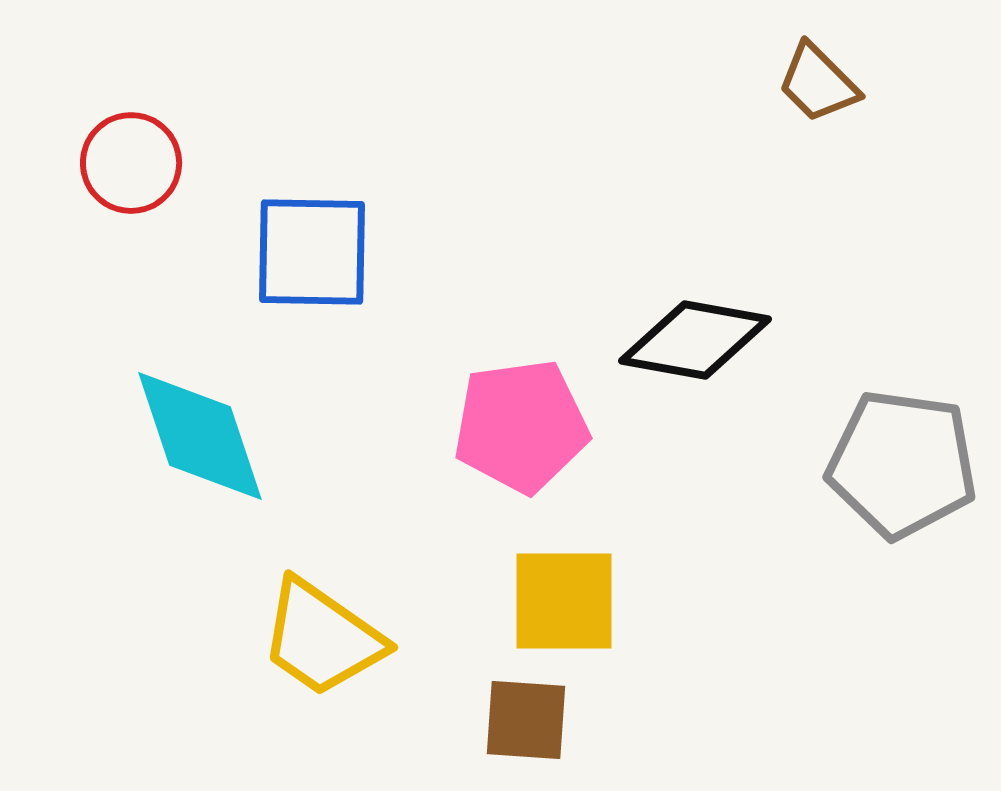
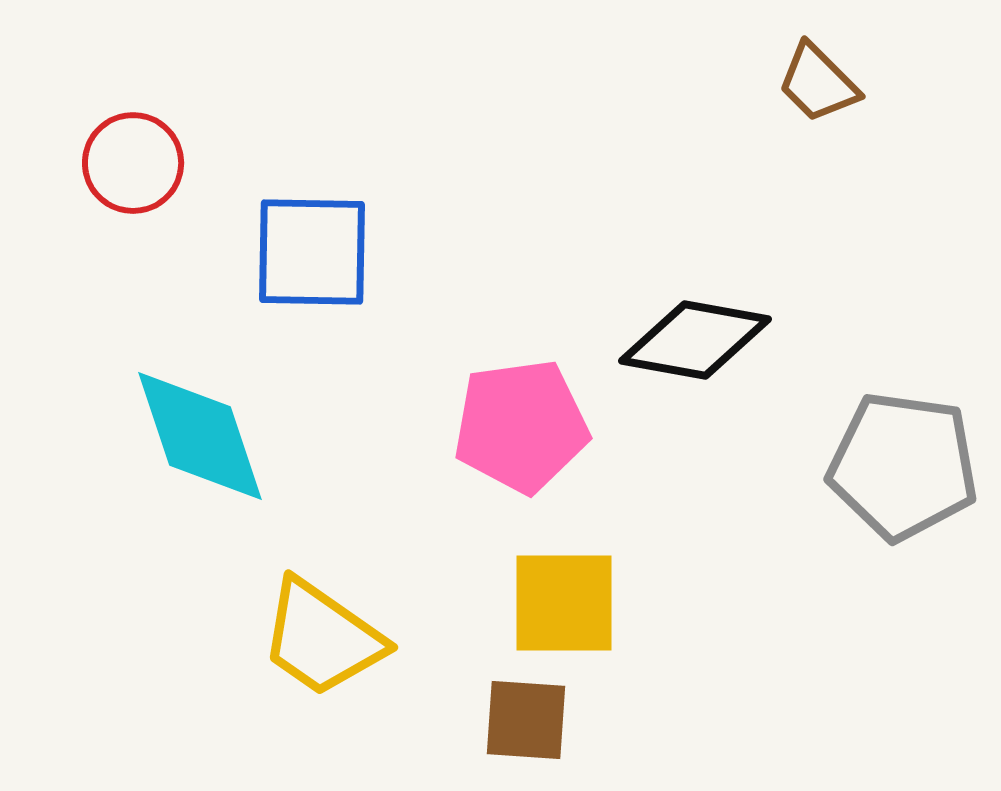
red circle: moved 2 px right
gray pentagon: moved 1 px right, 2 px down
yellow square: moved 2 px down
